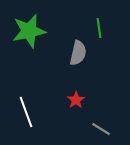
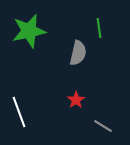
white line: moved 7 px left
gray line: moved 2 px right, 3 px up
